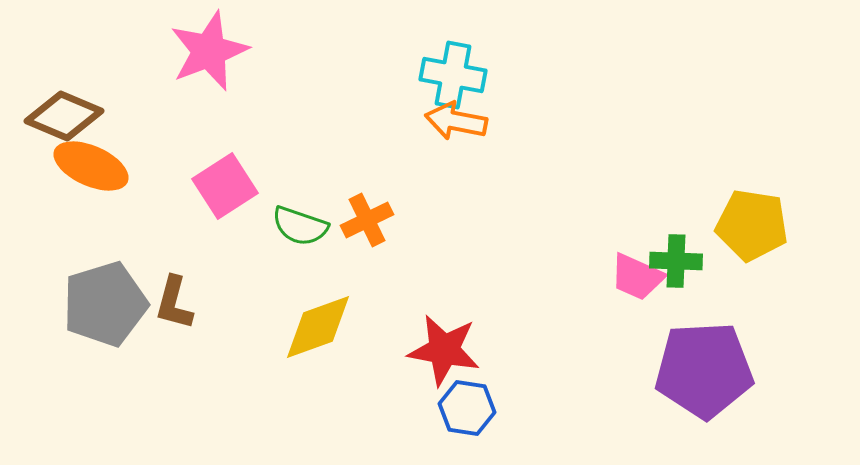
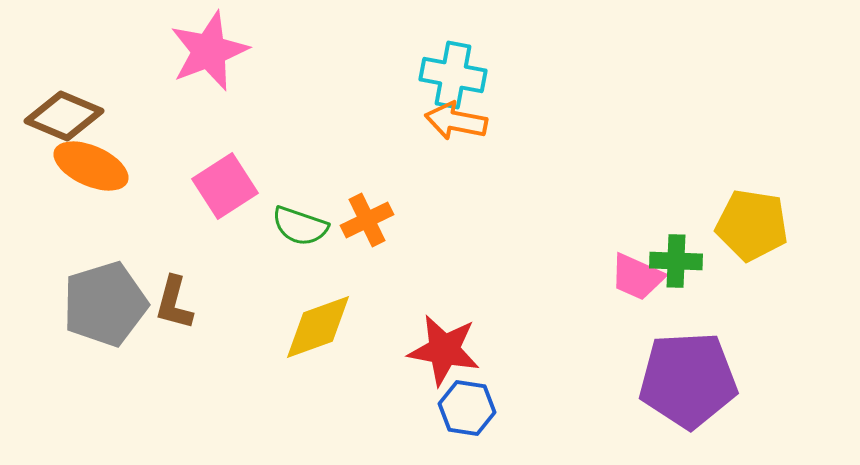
purple pentagon: moved 16 px left, 10 px down
